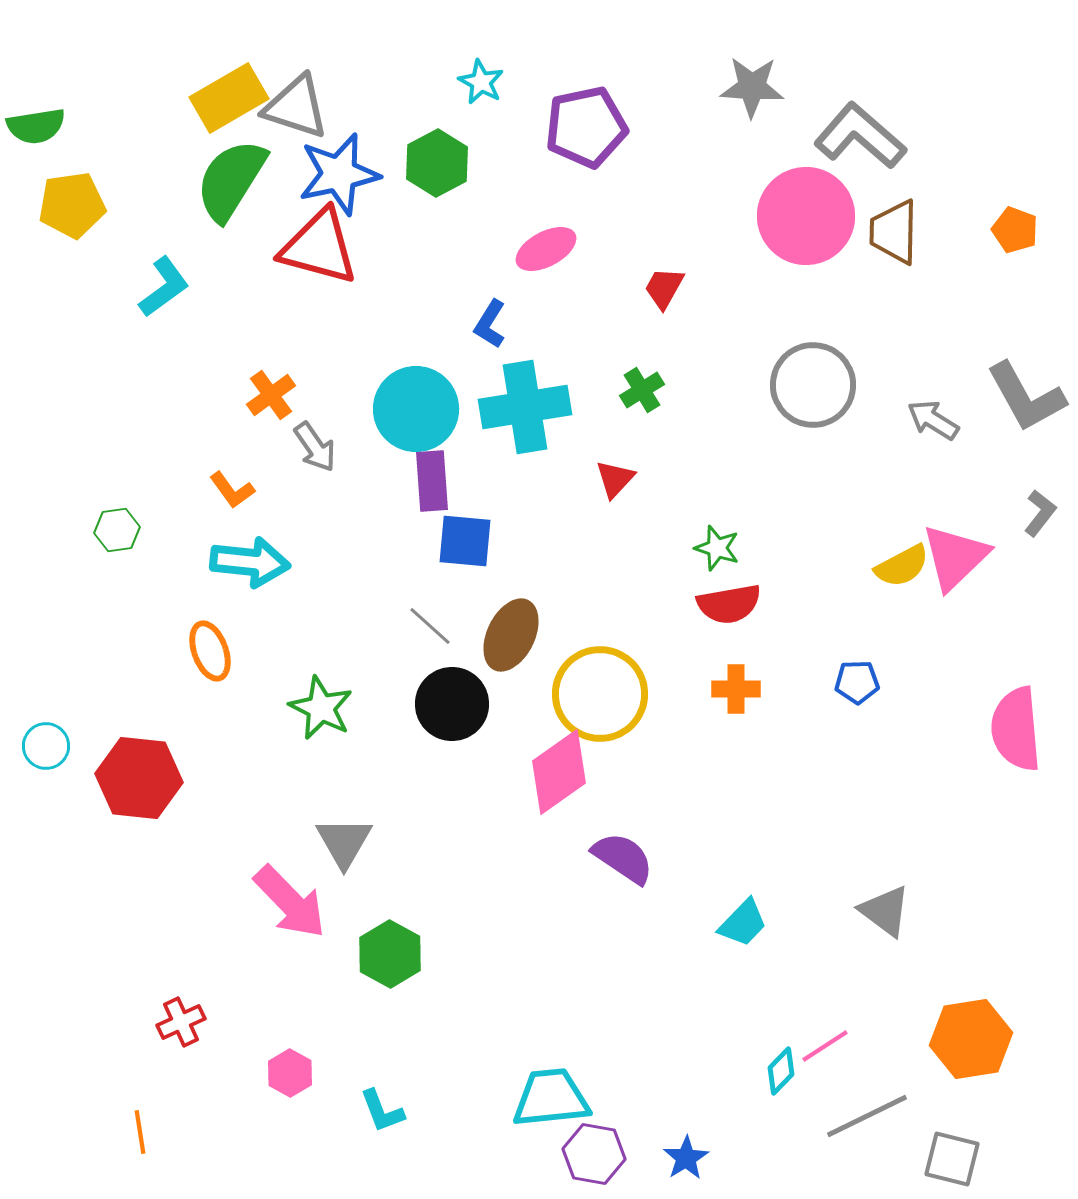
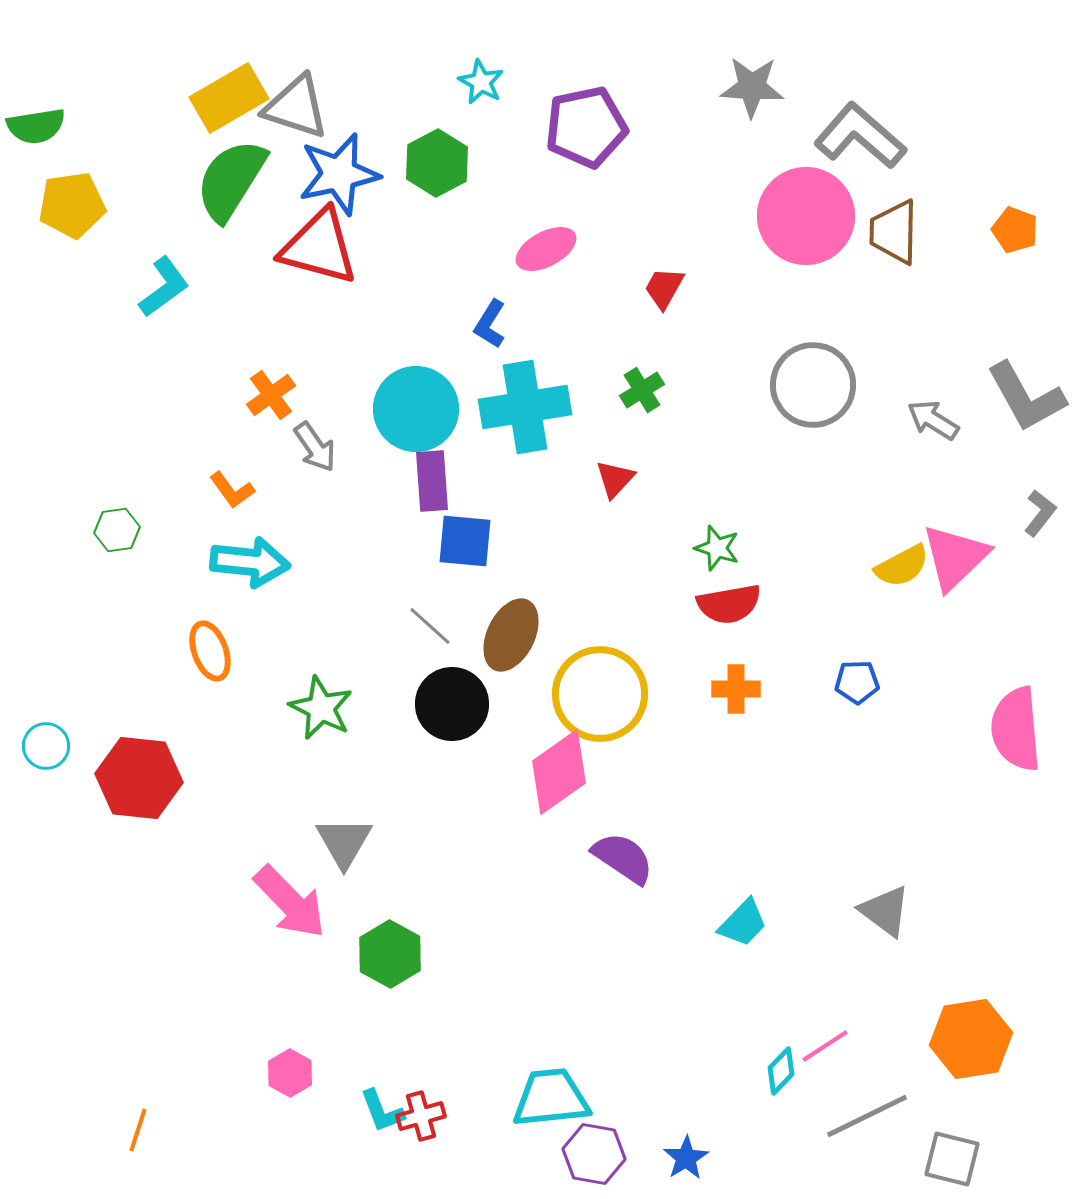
red cross at (181, 1022): moved 240 px right, 94 px down; rotated 9 degrees clockwise
orange line at (140, 1132): moved 2 px left, 2 px up; rotated 27 degrees clockwise
